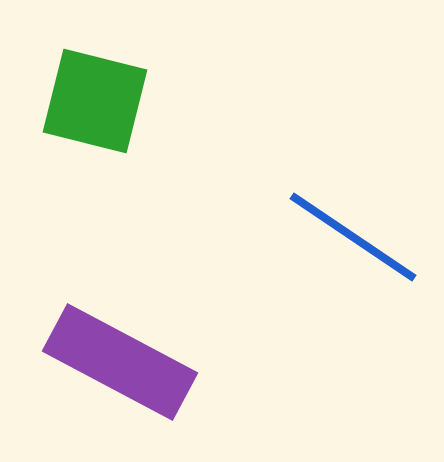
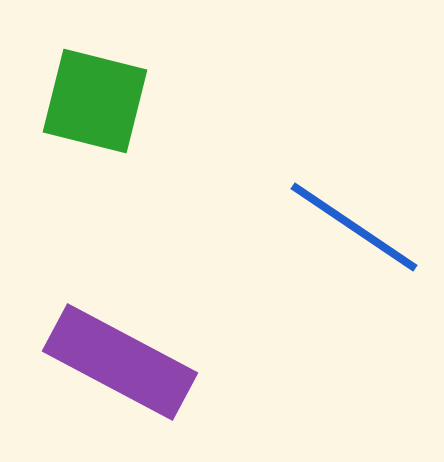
blue line: moved 1 px right, 10 px up
